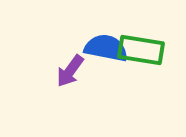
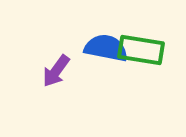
purple arrow: moved 14 px left
